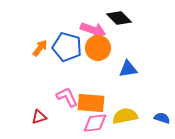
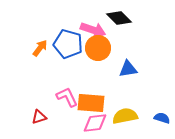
blue pentagon: moved 1 px right, 3 px up
